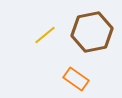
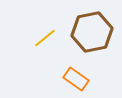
yellow line: moved 3 px down
